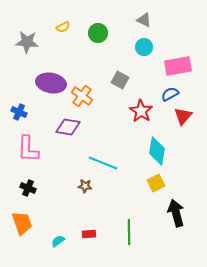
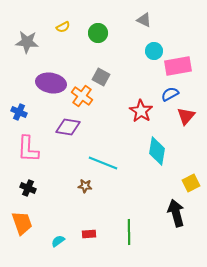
cyan circle: moved 10 px right, 4 px down
gray square: moved 19 px left, 3 px up
red triangle: moved 3 px right
yellow square: moved 35 px right
